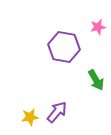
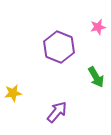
purple hexagon: moved 5 px left; rotated 12 degrees clockwise
green arrow: moved 3 px up
yellow star: moved 17 px left, 24 px up
